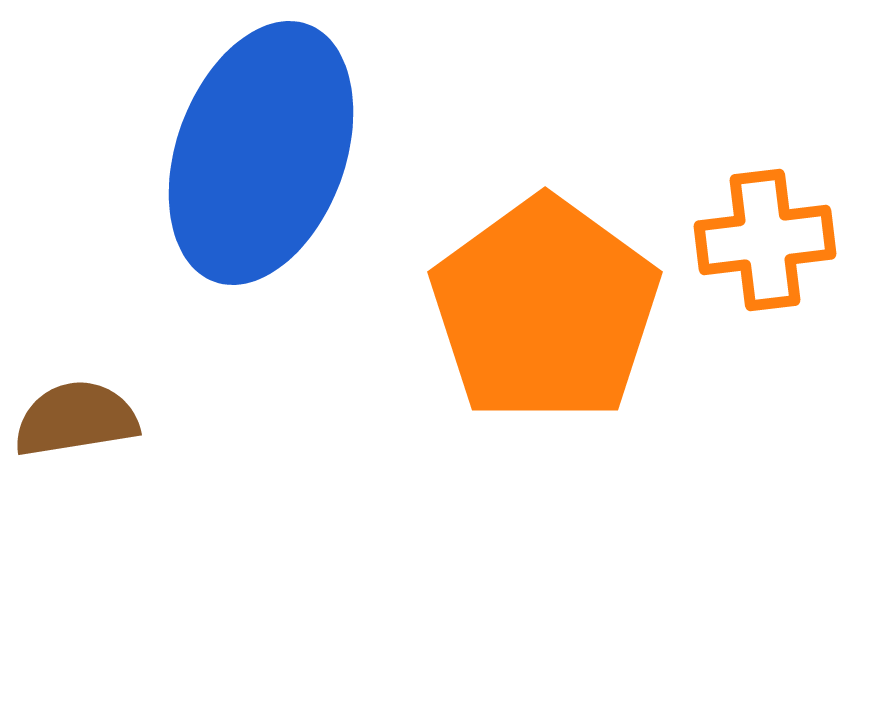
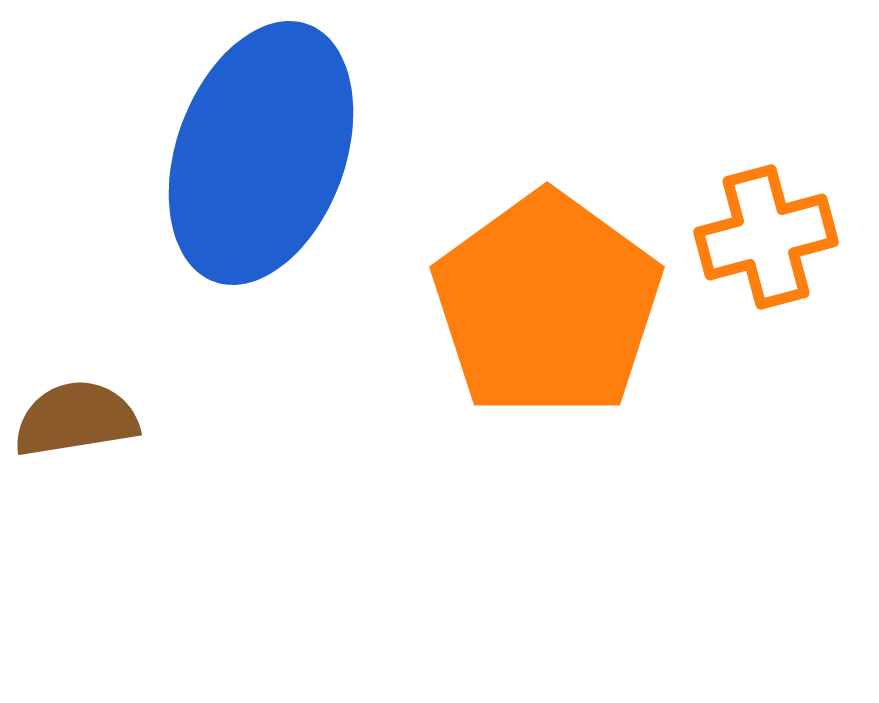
orange cross: moved 1 px right, 3 px up; rotated 8 degrees counterclockwise
orange pentagon: moved 2 px right, 5 px up
